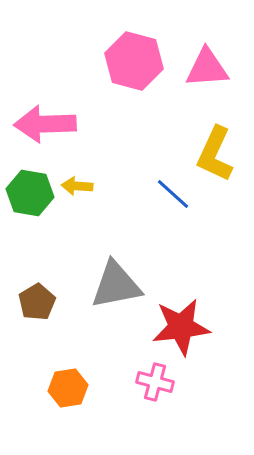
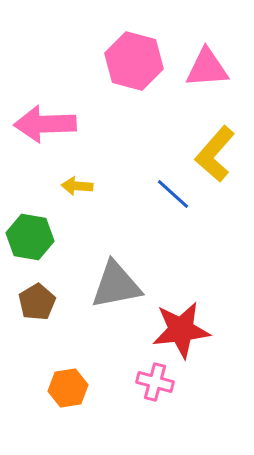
yellow L-shape: rotated 16 degrees clockwise
green hexagon: moved 44 px down
red star: moved 3 px down
